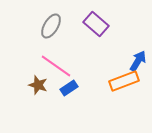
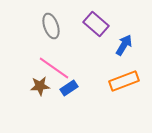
gray ellipse: rotated 50 degrees counterclockwise
blue arrow: moved 14 px left, 16 px up
pink line: moved 2 px left, 2 px down
brown star: moved 2 px right, 1 px down; rotated 24 degrees counterclockwise
